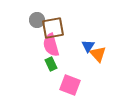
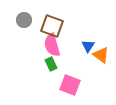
gray circle: moved 13 px left
brown square: moved 1 px left, 2 px up; rotated 30 degrees clockwise
pink semicircle: moved 1 px right
orange triangle: moved 3 px right, 1 px down; rotated 12 degrees counterclockwise
